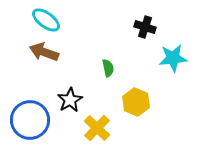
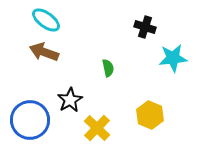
yellow hexagon: moved 14 px right, 13 px down
